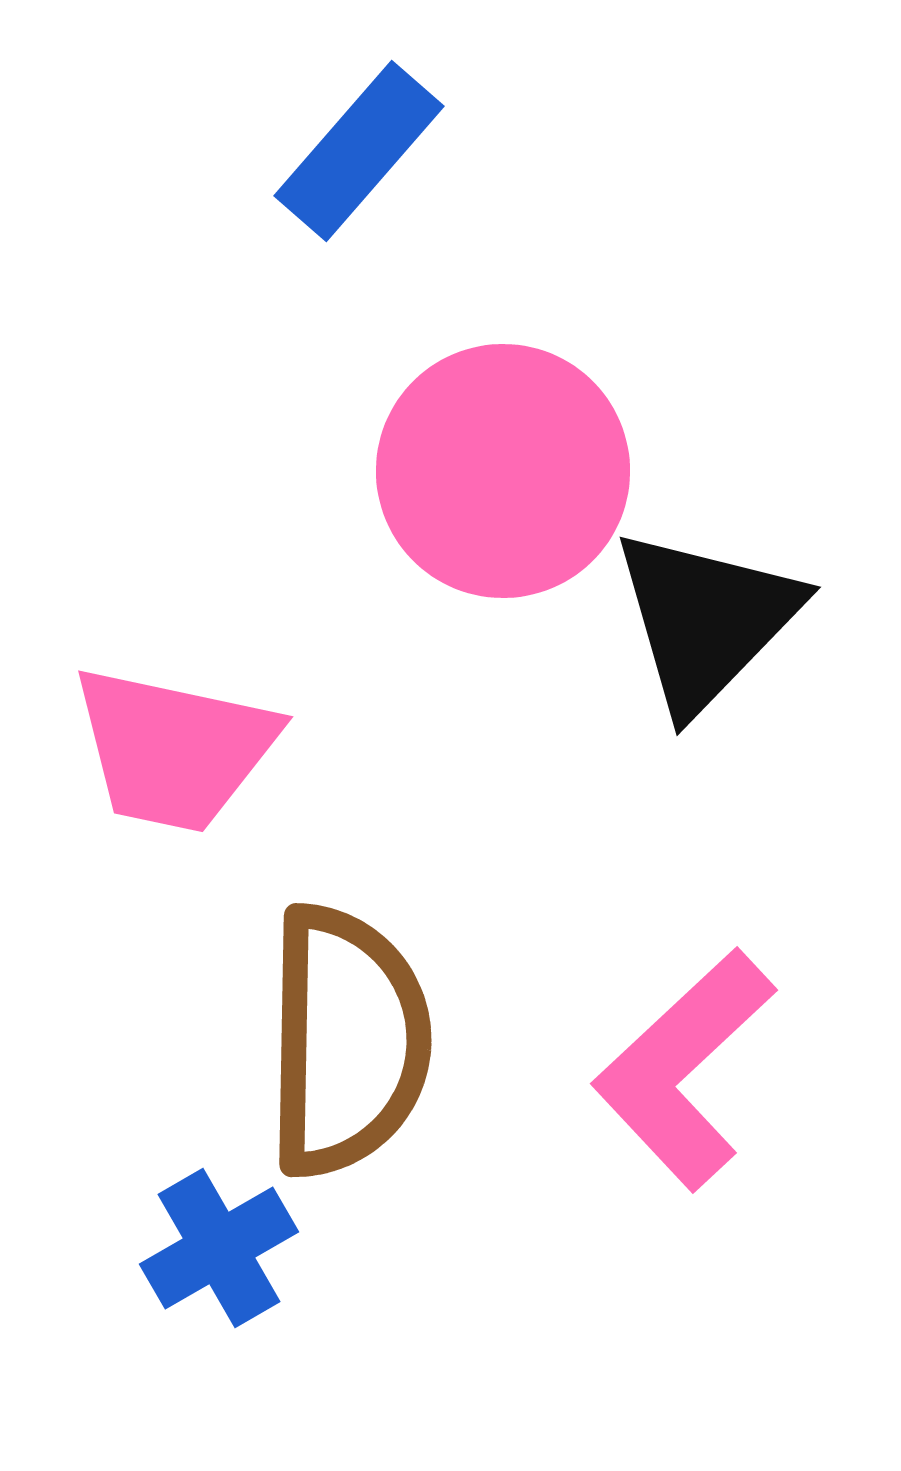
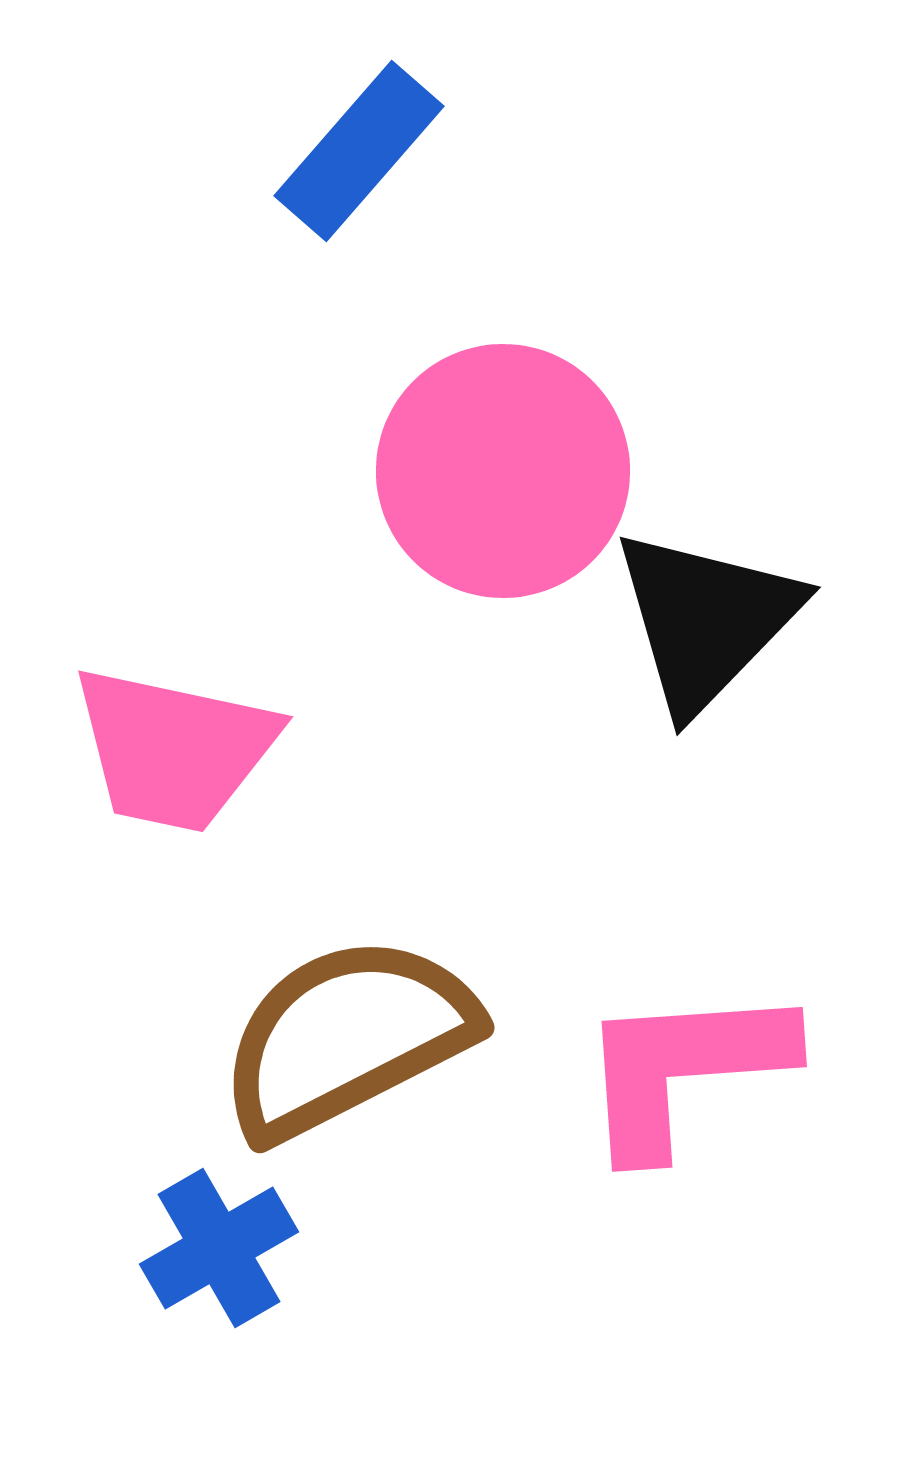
brown semicircle: moved 4 px up; rotated 118 degrees counterclockwise
pink L-shape: rotated 39 degrees clockwise
